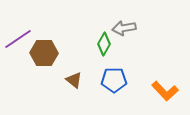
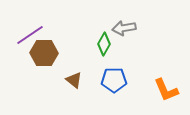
purple line: moved 12 px right, 4 px up
orange L-shape: moved 1 px right, 1 px up; rotated 20 degrees clockwise
